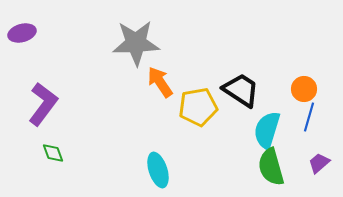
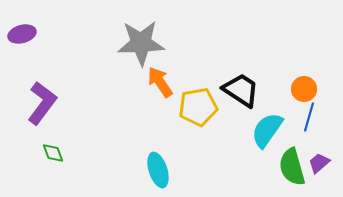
purple ellipse: moved 1 px down
gray star: moved 5 px right
purple L-shape: moved 1 px left, 1 px up
cyan semicircle: rotated 18 degrees clockwise
green semicircle: moved 21 px right
